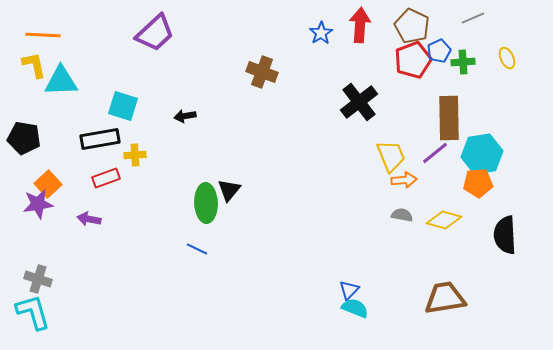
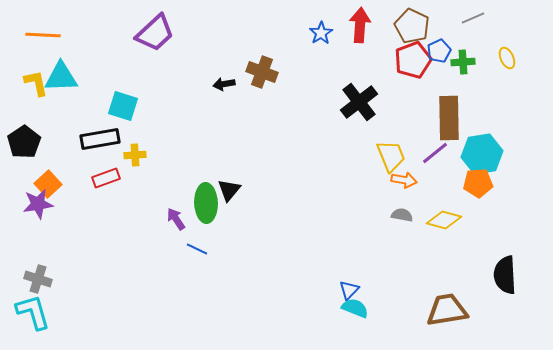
yellow L-shape: moved 2 px right, 18 px down
cyan triangle: moved 4 px up
black arrow: moved 39 px right, 32 px up
black pentagon: moved 4 px down; rotated 28 degrees clockwise
orange arrow: rotated 15 degrees clockwise
purple arrow: moved 87 px right; rotated 45 degrees clockwise
black semicircle: moved 40 px down
brown trapezoid: moved 2 px right, 12 px down
